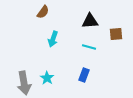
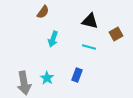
black triangle: rotated 18 degrees clockwise
brown square: rotated 24 degrees counterclockwise
blue rectangle: moved 7 px left
